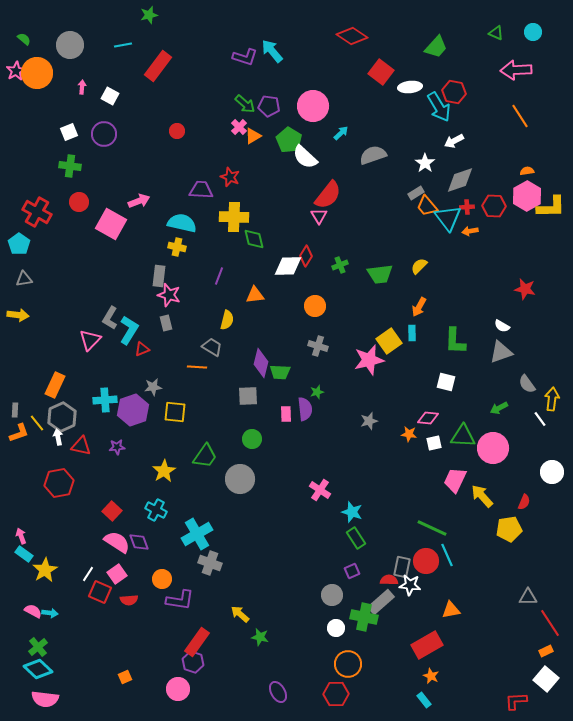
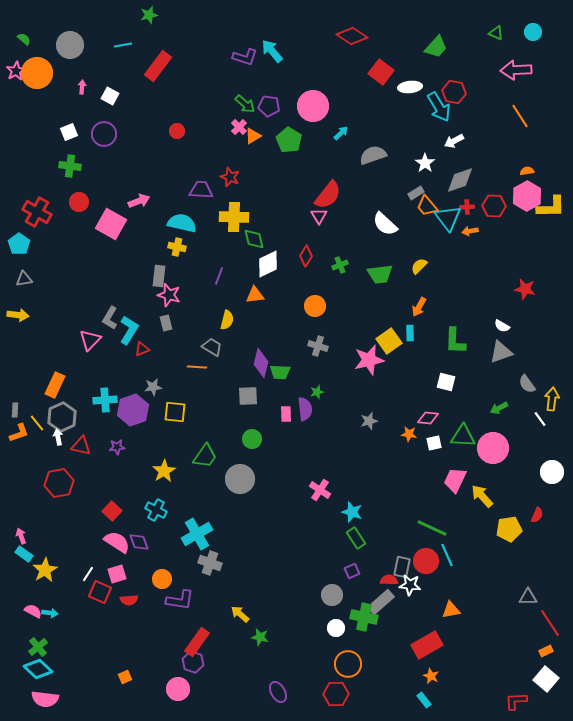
white semicircle at (305, 157): moved 80 px right, 67 px down
white diamond at (288, 266): moved 20 px left, 2 px up; rotated 24 degrees counterclockwise
cyan rectangle at (412, 333): moved 2 px left
red semicircle at (524, 502): moved 13 px right, 13 px down
pink square at (117, 574): rotated 18 degrees clockwise
